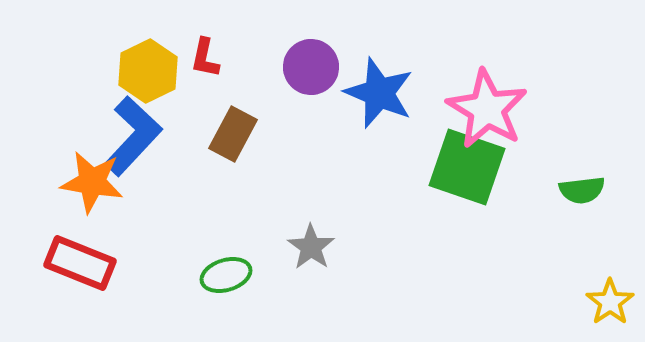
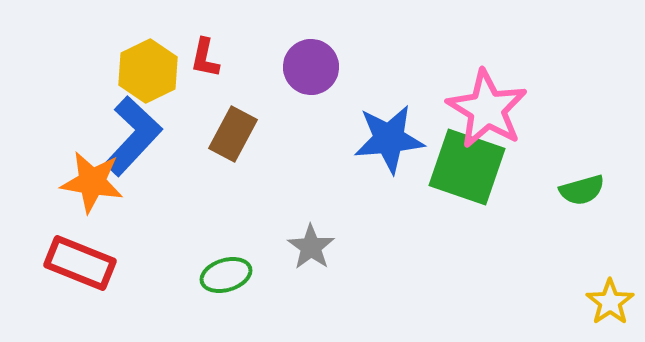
blue star: moved 10 px right, 46 px down; rotated 28 degrees counterclockwise
green semicircle: rotated 9 degrees counterclockwise
